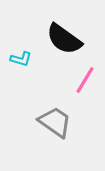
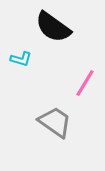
black semicircle: moved 11 px left, 12 px up
pink line: moved 3 px down
